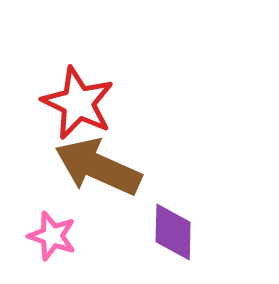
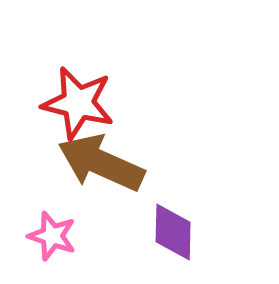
red star: rotated 12 degrees counterclockwise
brown arrow: moved 3 px right, 4 px up
